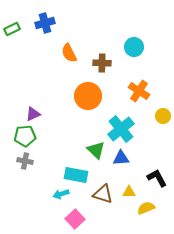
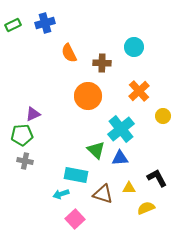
green rectangle: moved 1 px right, 4 px up
orange cross: rotated 15 degrees clockwise
green pentagon: moved 3 px left, 1 px up
blue triangle: moved 1 px left
yellow triangle: moved 4 px up
